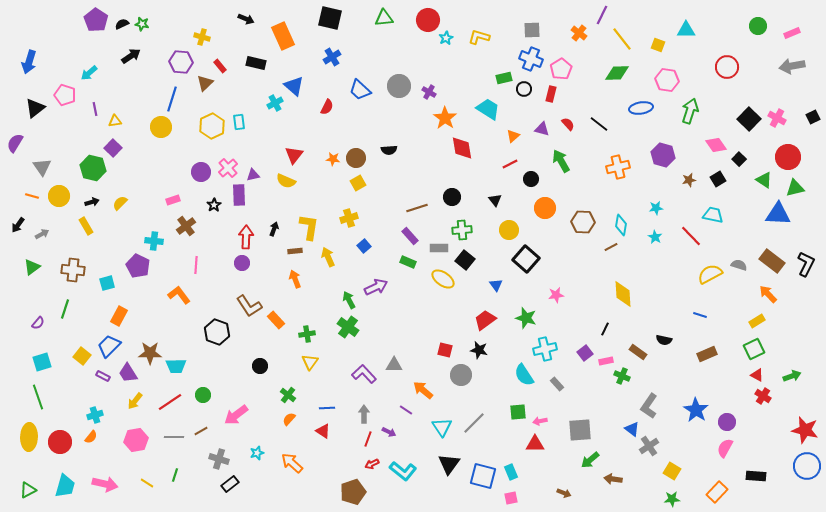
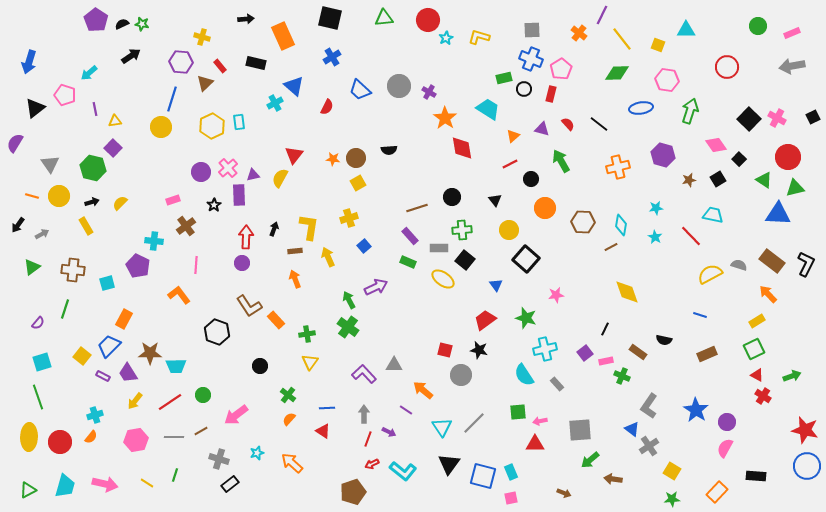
black arrow at (246, 19): rotated 28 degrees counterclockwise
gray triangle at (42, 167): moved 8 px right, 3 px up
yellow semicircle at (286, 181): moved 6 px left, 3 px up; rotated 96 degrees clockwise
yellow diamond at (623, 294): moved 4 px right, 2 px up; rotated 16 degrees counterclockwise
orange rectangle at (119, 316): moved 5 px right, 3 px down
